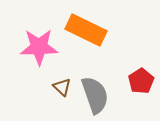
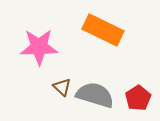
orange rectangle: moved 17 px right
red pentagon: moved 3 px left, 17 px down
gray semicircle: rotated 54 degrees counterclockwise
